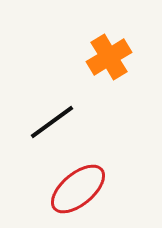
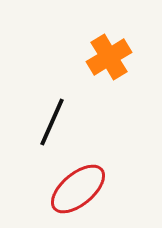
black line: rotated 30 degrees counterclockwise
